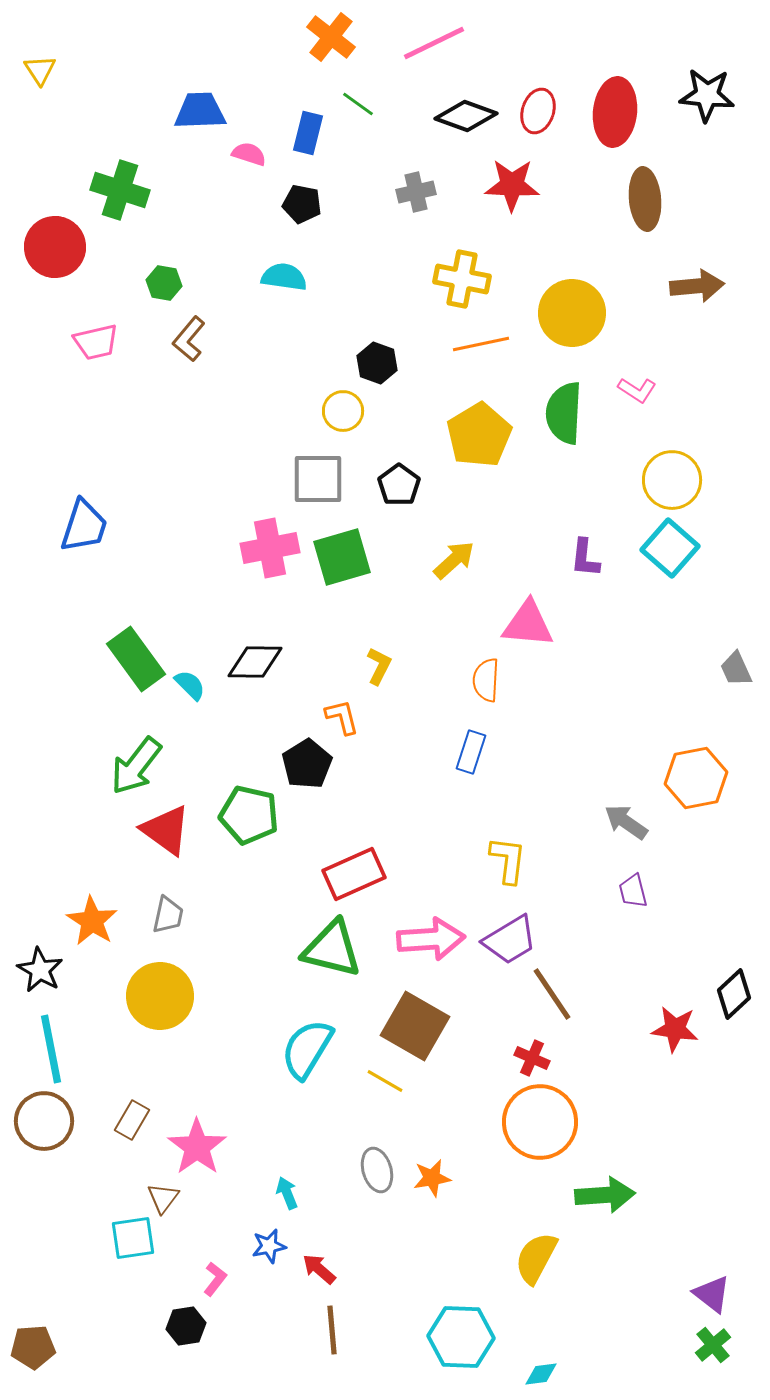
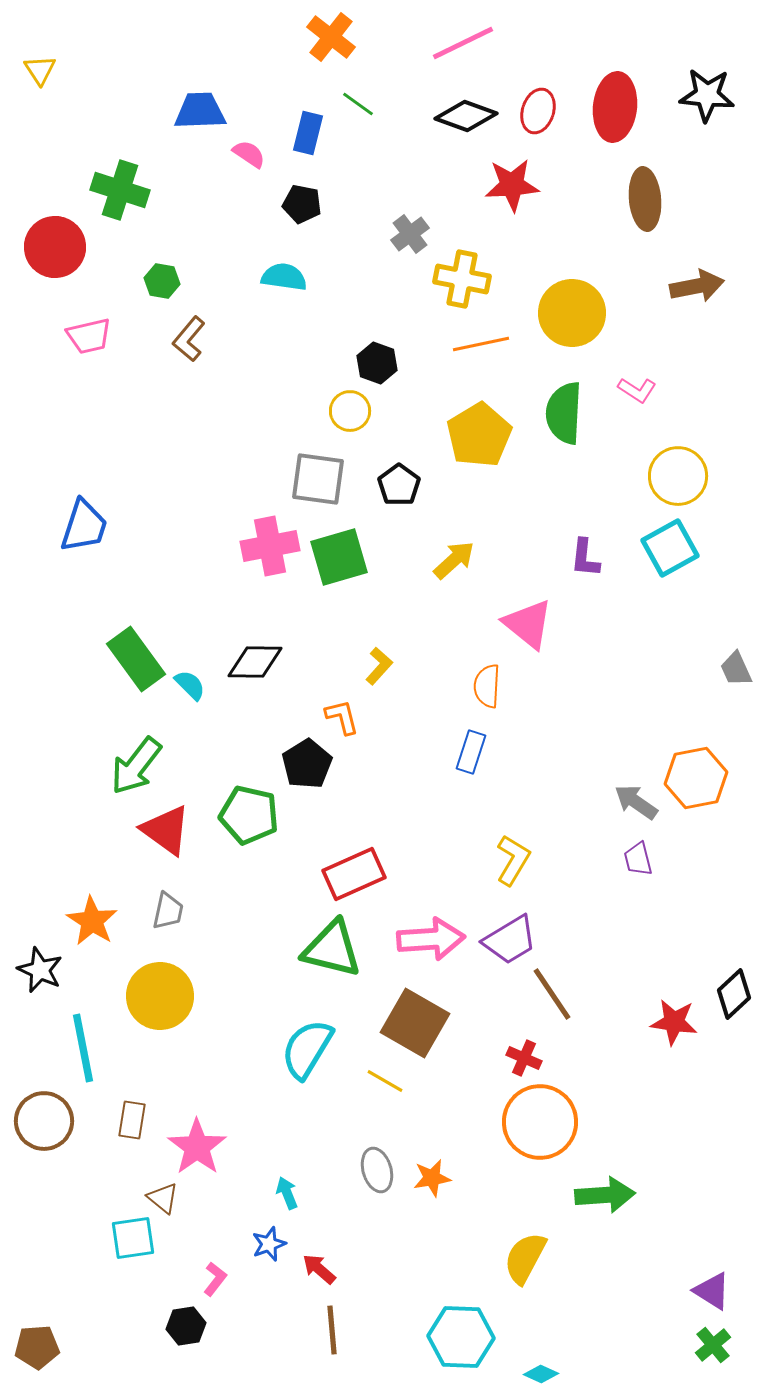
pink line at (434, 43): moved 29 px right
red ellipse at (615, 112): moved 5 px up
pink semicircle at (249, 154): rotated 16 degrees clockwise
red star at (512, 185): rotated 6 degrees counterclockwise
gray cross at (416, 192): moved 6 px left, 42 px down; rotated 24 degrees counterclockwise
green hexagon at (164, 283): moved 2 px left, 2 px up
brown arrow at (697, 286): rotated 6 degrees counterclockwise
pink trapezoid at (96, 342): moved 7 px left, 6 px up
yellow circle at (343, 411): moved 7 px right
gray square at (318, 479): rotated 8 degrees clockwise
yellow circle at (672, 480): moved 6 px right, 4 px up
pink cross at (270, 548): moved 2 px up
cyan square at (670, 548): rotated 20 degrees clockwise
green square at (342, 557): moved 3 px left
pink triangle at (528, 624): rotated 34 degrees clockwise
yellow L-shape at (379, 666): rotated 15 degrees clockwise
orange semicircle at (486, 680): moved 1 px right, 6 px down
gray arrow at (626, 822): moved 10 px right, 20 px up
yellow L-shape at (508, 860): moved 5 px right; rotated 24 degrees clockwise
purple trapezoid at (633, 891): moved 5 px right, 32 px up
gray trapezoid at (168, 915): moved 4 px up
black star at (40, 970): rotated 6 degrees counterclockwise
brown square at (415, 1026): moved 3 px up
red star at (675, 1029): moved 1 px left, 7 px up
cyan line at (51, 1049): moved 32 px right, 1 px up
red cross at (532, 1058): moved 8 px left
brown rectangle at (132, 1120): rotated 21 degrees counterclockwise
brown triangle at (163, 1198): rotated 28 degrees counterclockwise
blue star at (269, 1246): moved 2 px up; rotated 8 degrees counterclockwise
yellow semicircle at (536, 1258): moved 11 px left
purple triangle at (712, 1294): moved 3 px up; rotated 6 degrees counterclockwise
brown pentagon at (33, 1347): moved 4 px right
cyan diamond at (541, 1374): rotated 32 degrees clockwise
